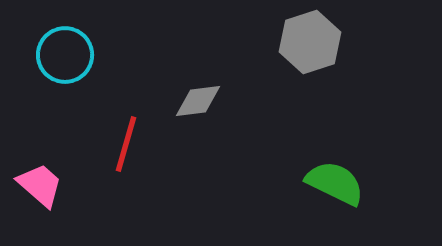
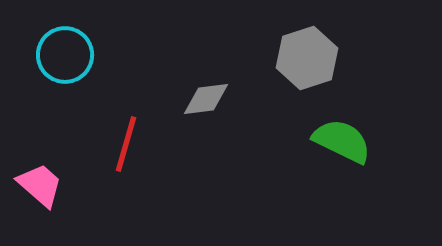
gray hexagon: moved 3 px left, 16 px down
gray diamond: moved 8 px right, 2 px up
green semicircle: moved 7 px right, 42 px up
